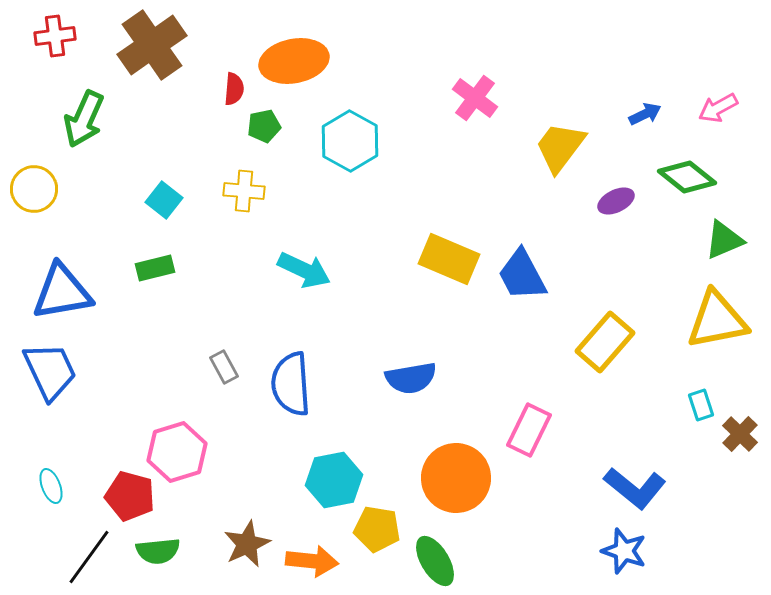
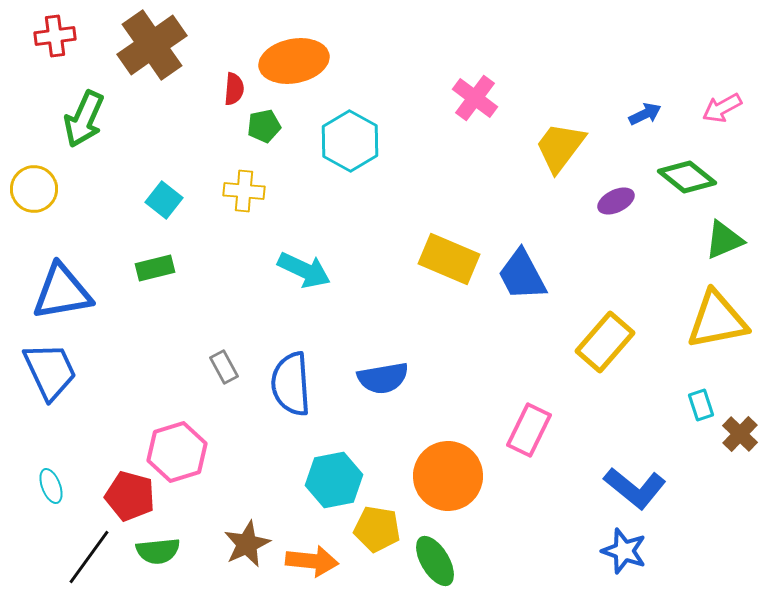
pink arrow at (718, 108): moved 4 px right
blue semicircle at (411, 378): moved 28 px left
orange circle at (456, 478): moved 8 px left, 2 px up
